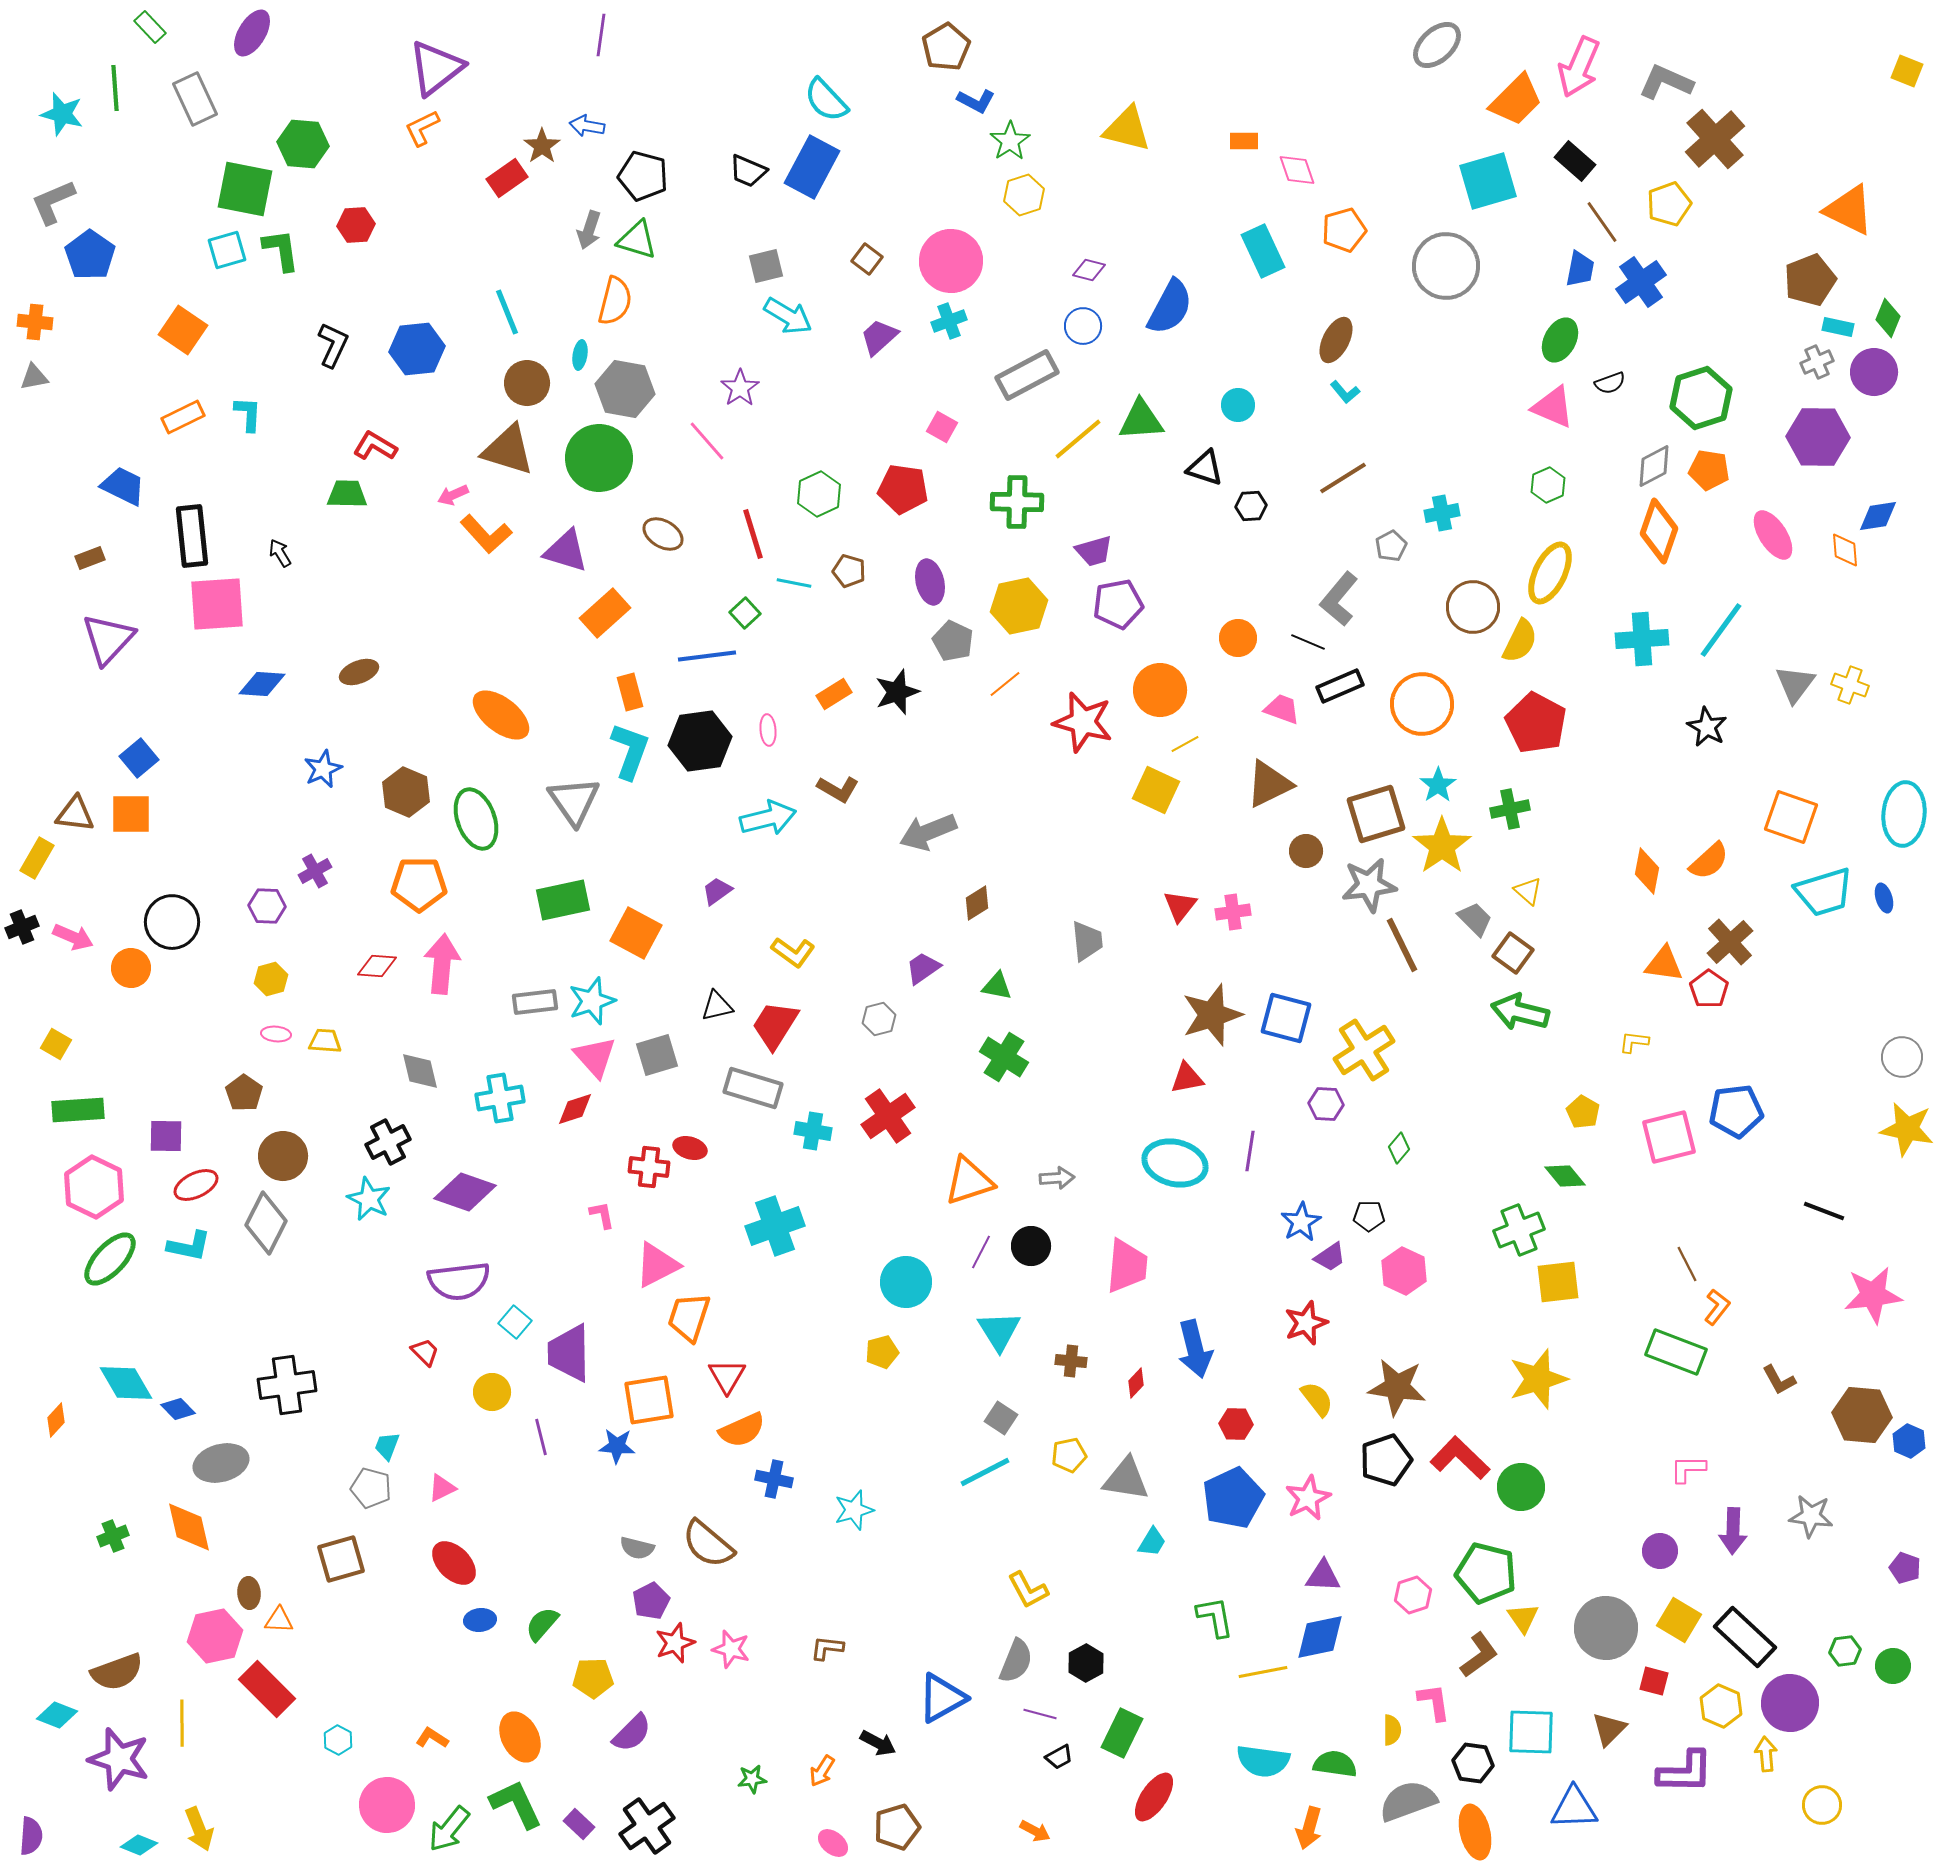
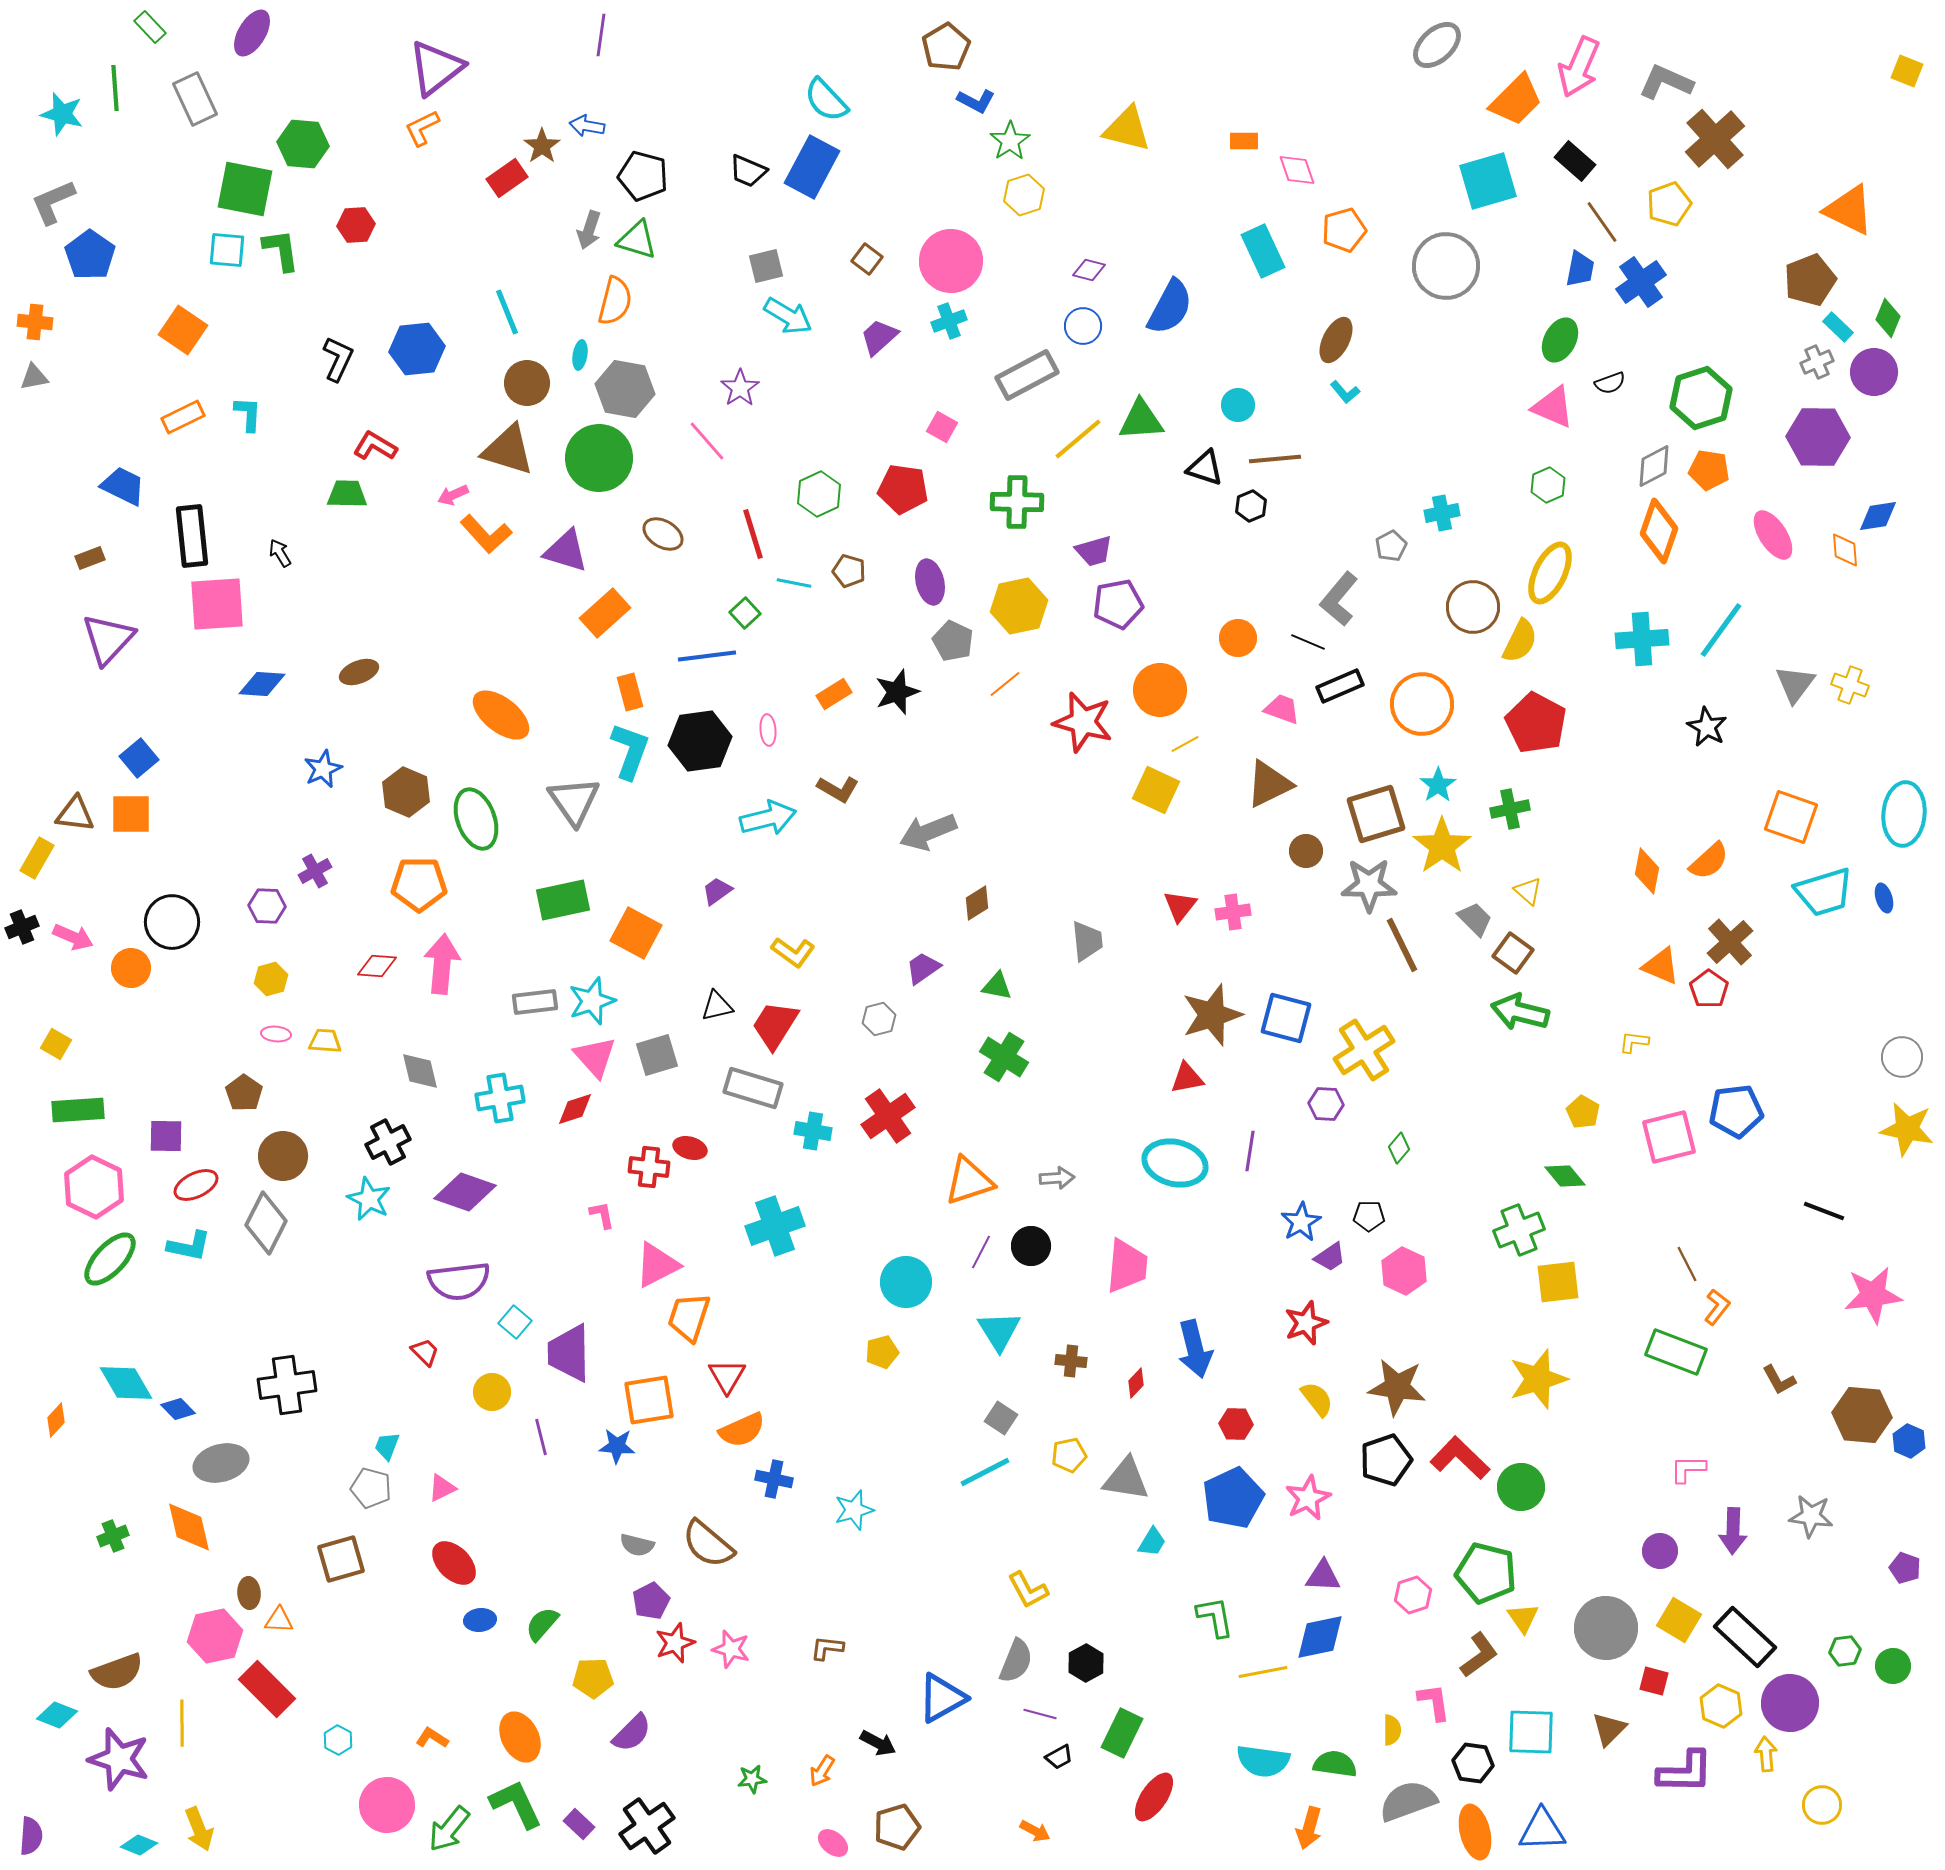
cyan square at (227, 250): rotated 21 degrees clockwise
cyan rectangle at (1838, 327): rotated 32 degrees clockwise
black L-shape at (333, 345): moved 5 px right, 14 px down
brown line at (1343, 478): moved 68 px left, 19 px up; rotated 27 degrees clockwise
black hexagon at (1251, 506): rotated 20 degrees counterclockwise
gray star at (1369, 885): rotated 8 degrees clockwise
orange triangle at (1664, 964): moved 3 px left, 2 px down; rotated 15 degrees clockwise
gray semicircle at (637, 1548): moved 3 px up
blue triangle at (1574, 1808): moved 32 px left, 22 px down
